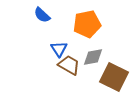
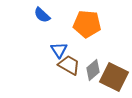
orange pentagon: rotated 16 degrees clockwise
blue triangle: moved 1 px down
gray diamond: moved 13 px down; rotated 30 degrees counterclockwise
